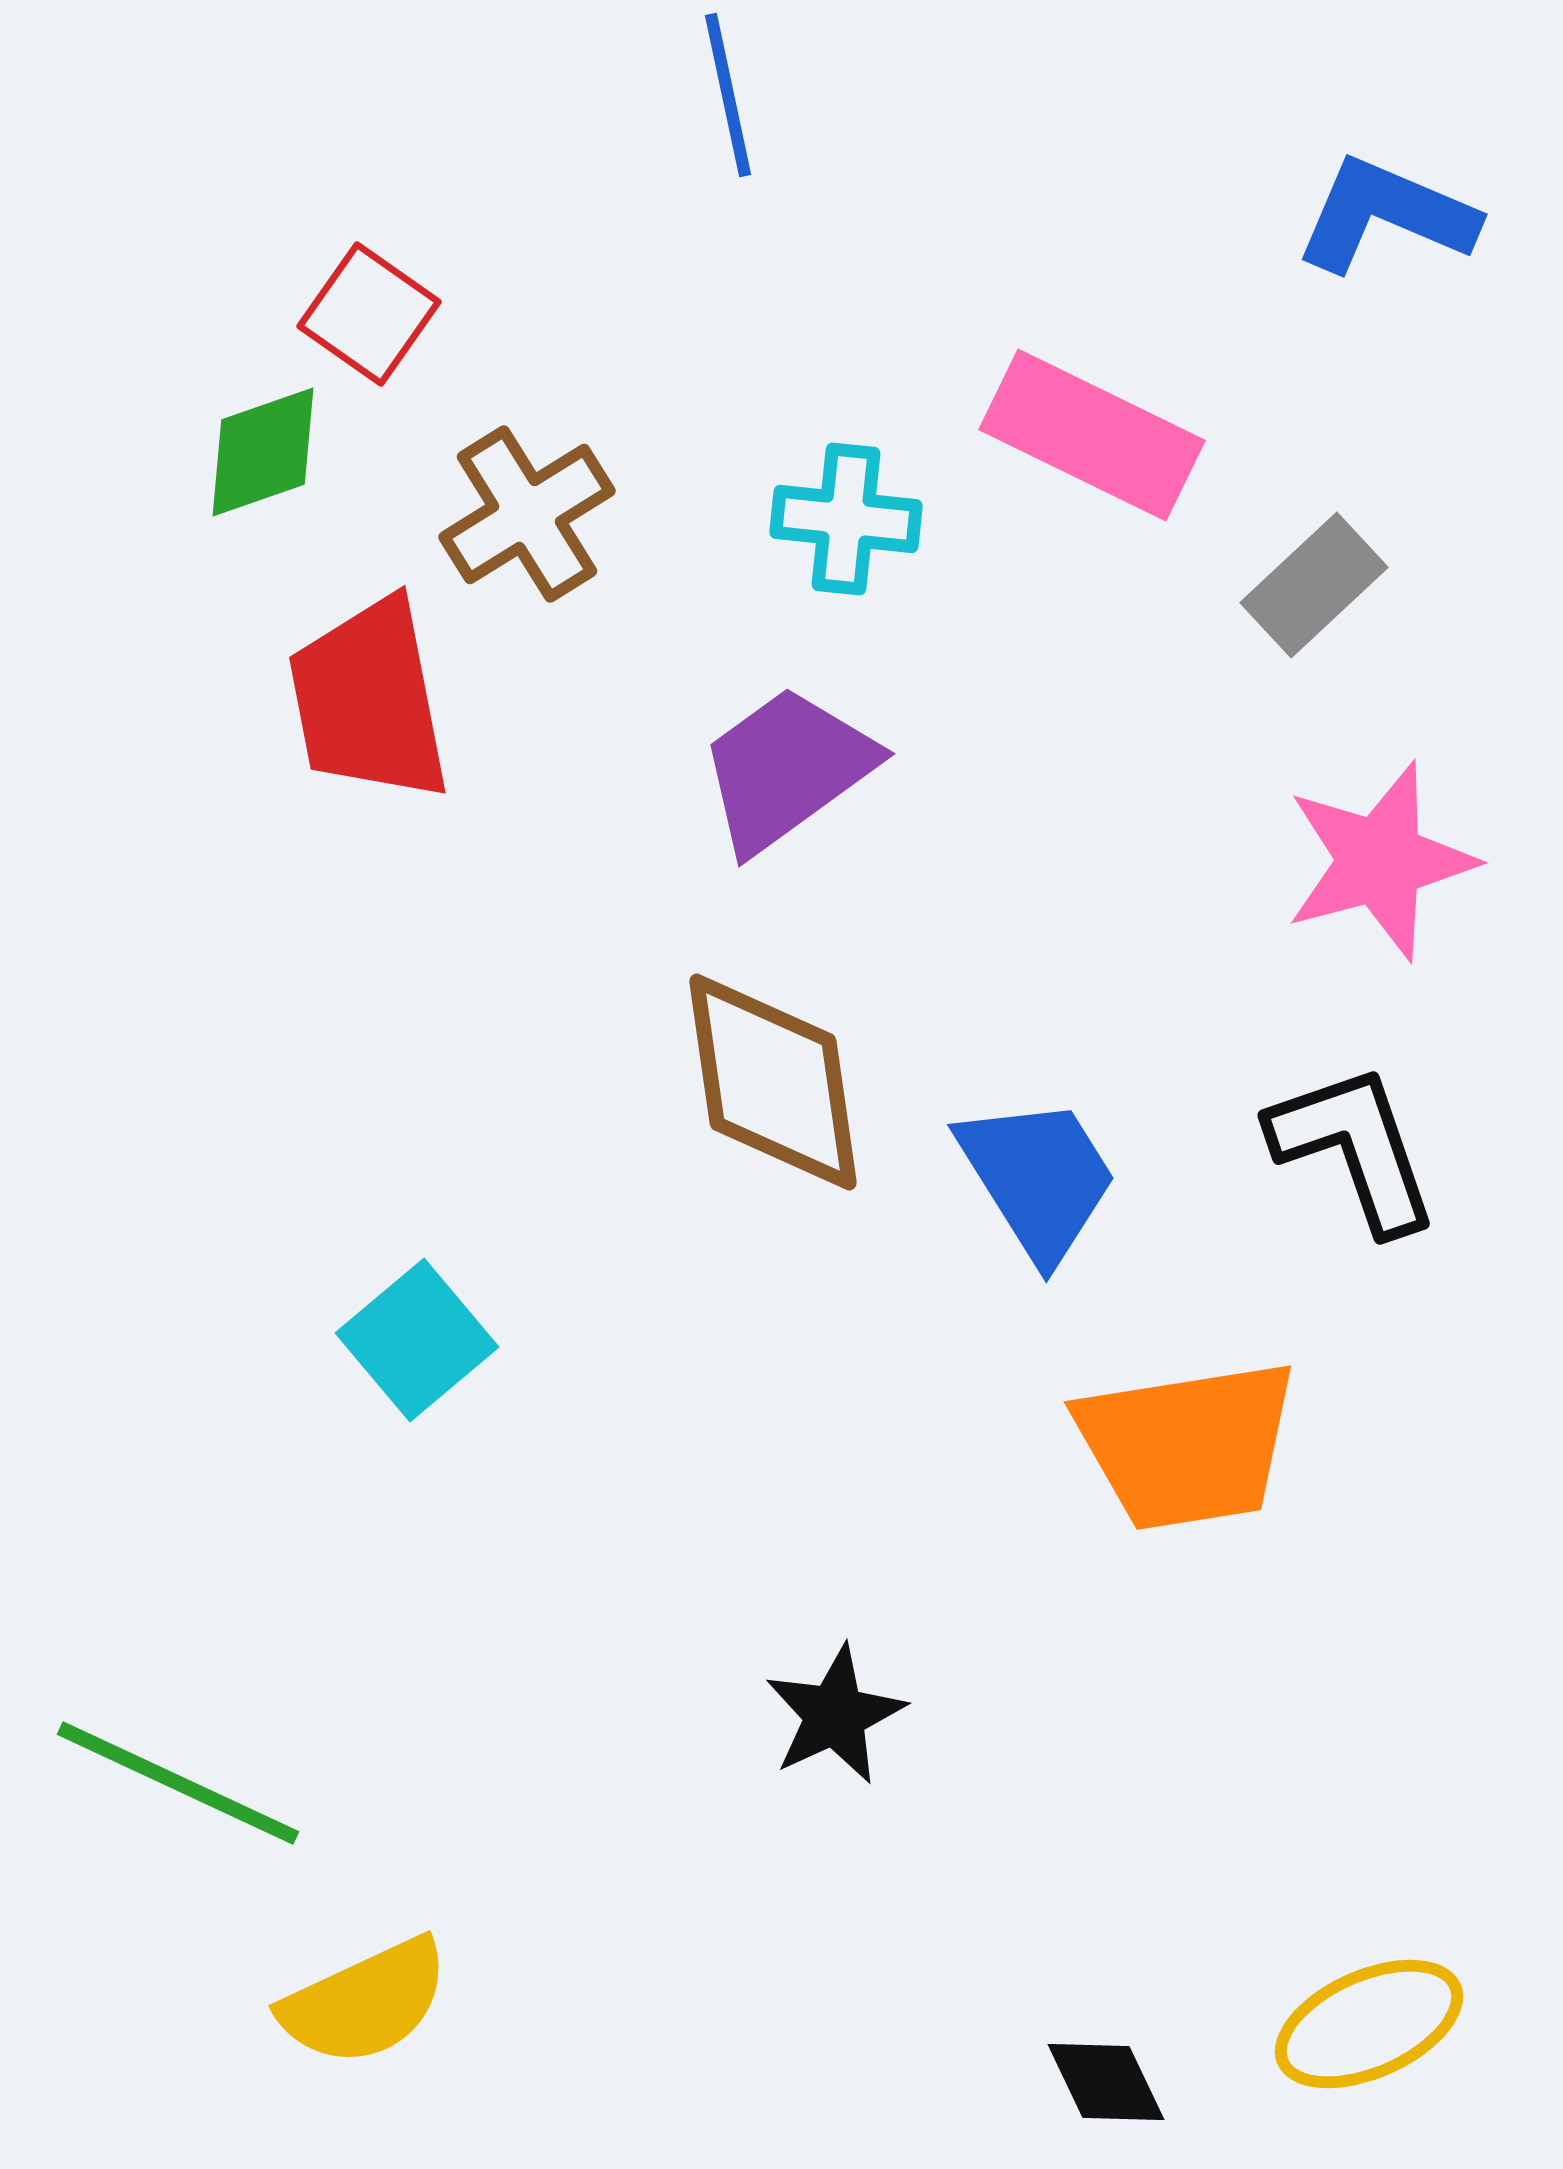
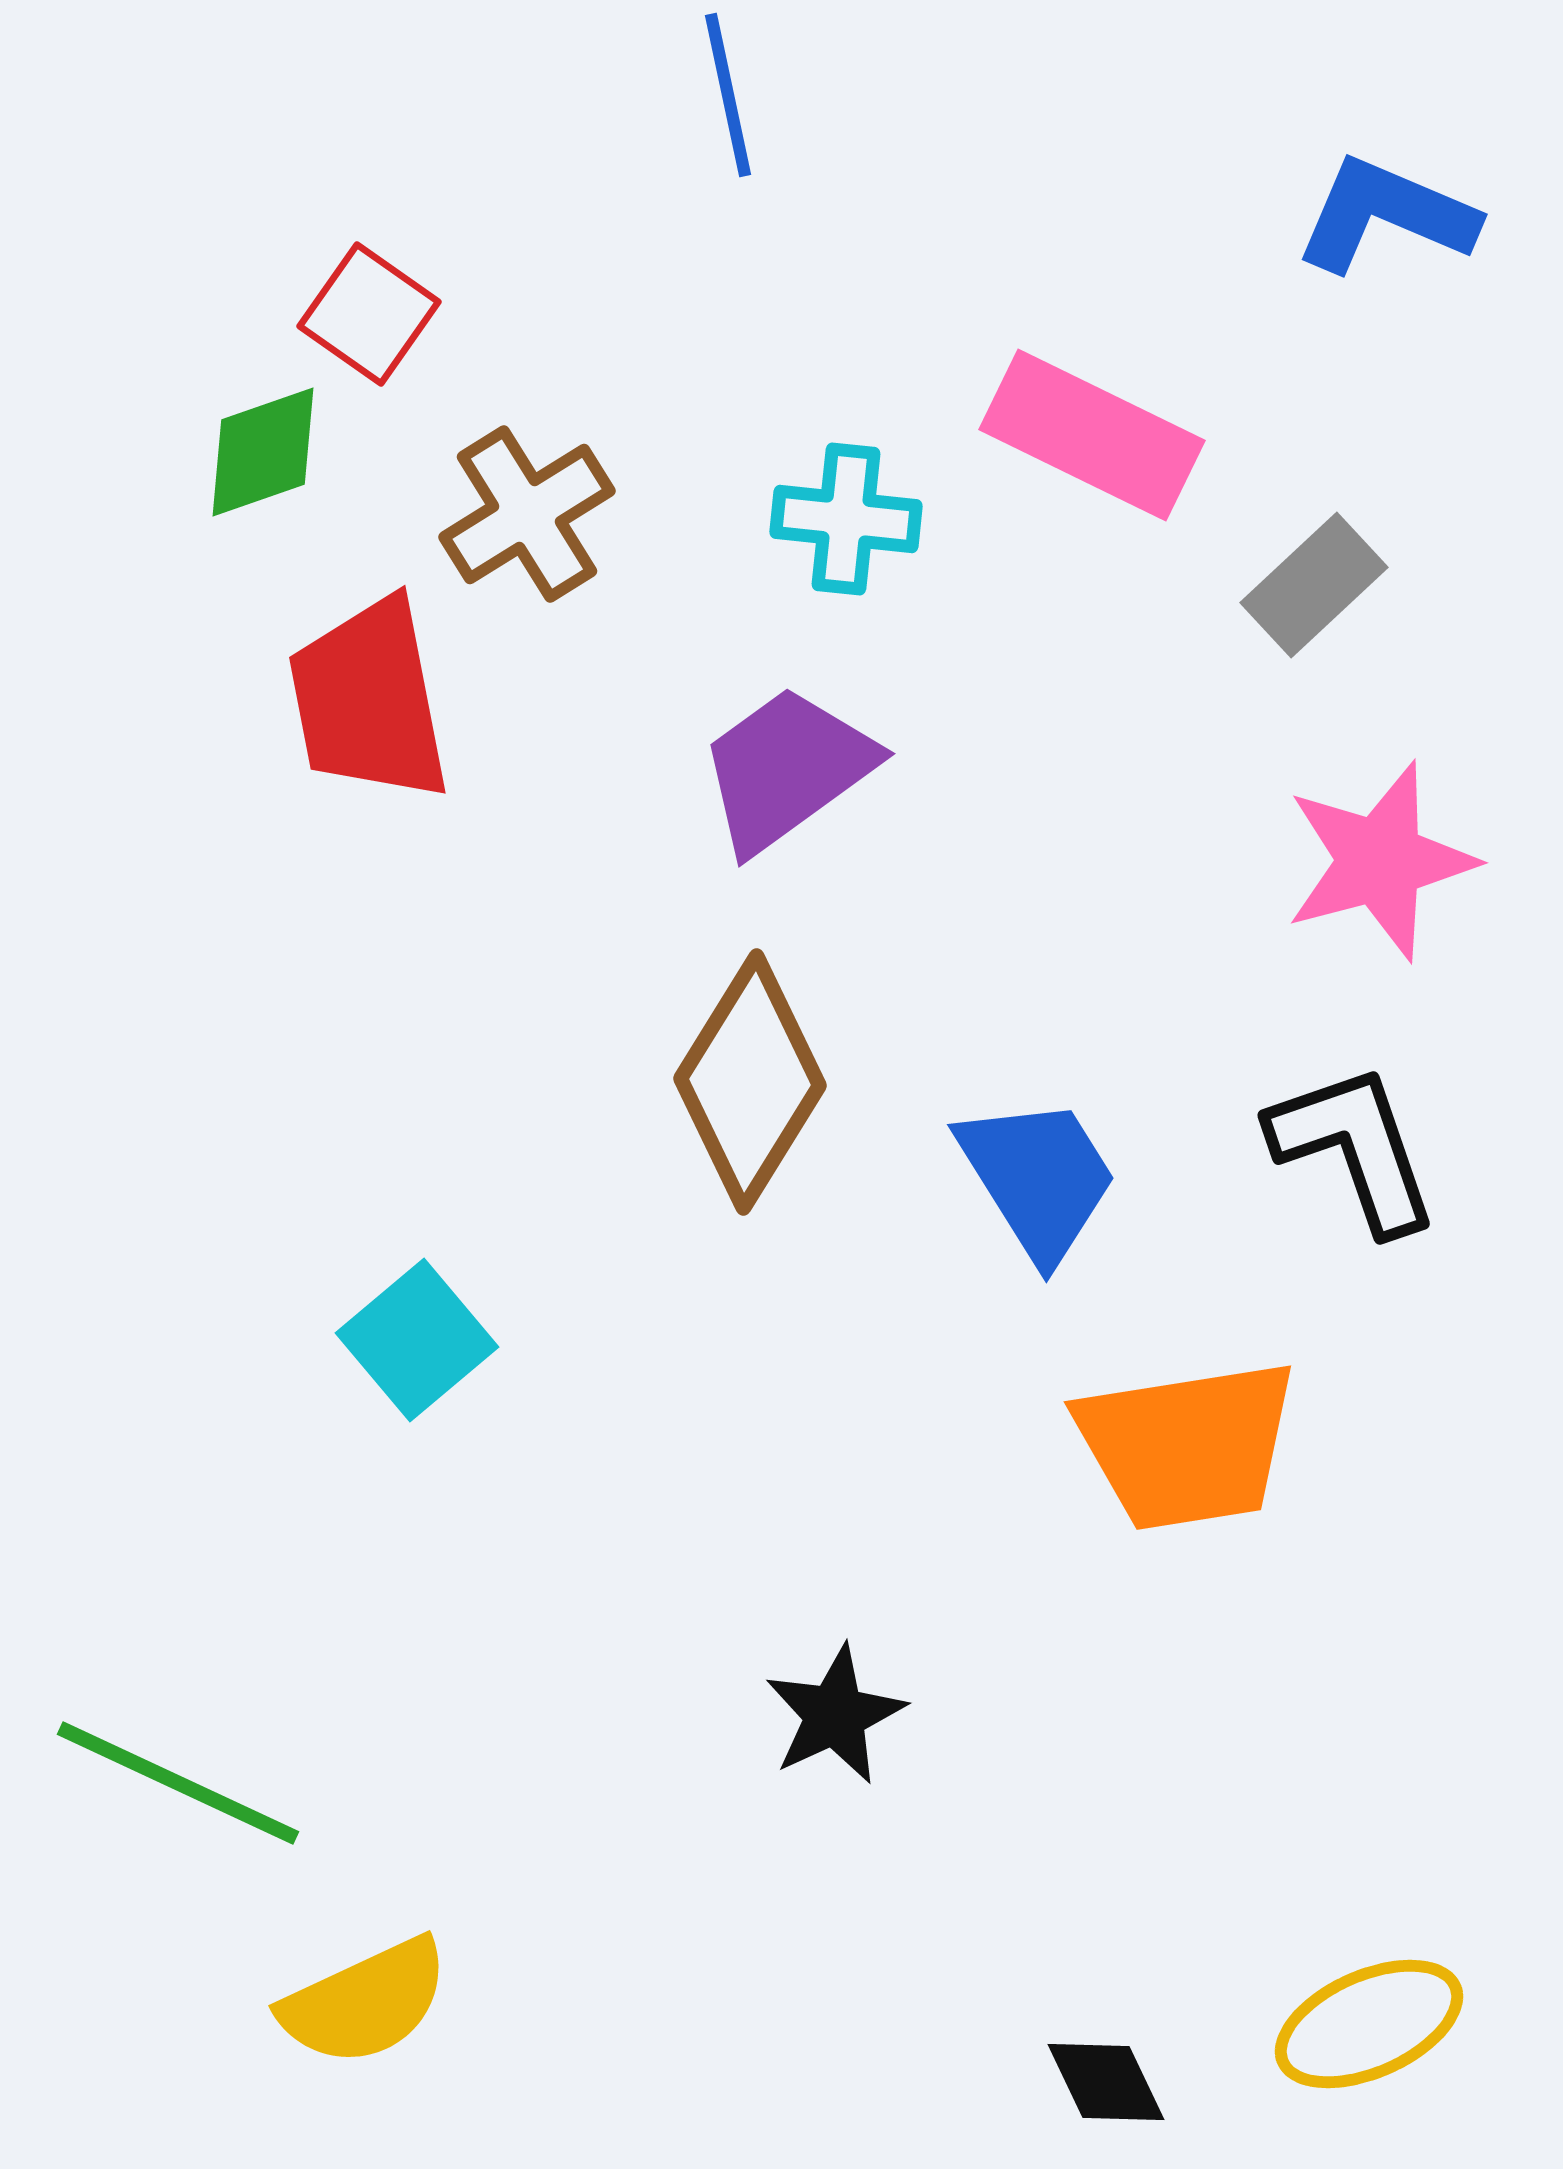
brown diamond: moved 23 px left; rotated 40 degrees clockwise
